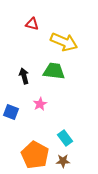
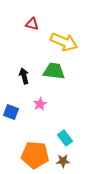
orange pentagon: rotated 24 degrees counterclockwise
